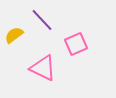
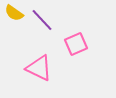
yellow semicircle: moved 22 px up; rotated 108 degrees counterclockwise
pink triangle: moved 4 px left
